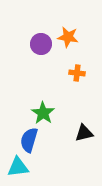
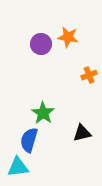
orange cross: moved 12 px right, 2 px down; rotated 28 degrees counterclockwise
black triangle: moved 2 px left
